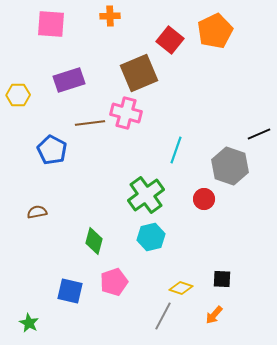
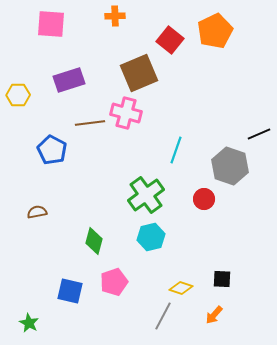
orange cross: moved 5 px right
